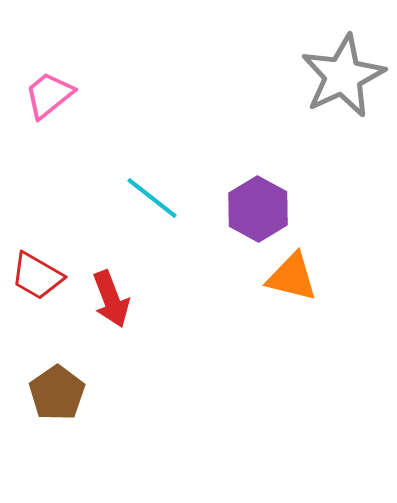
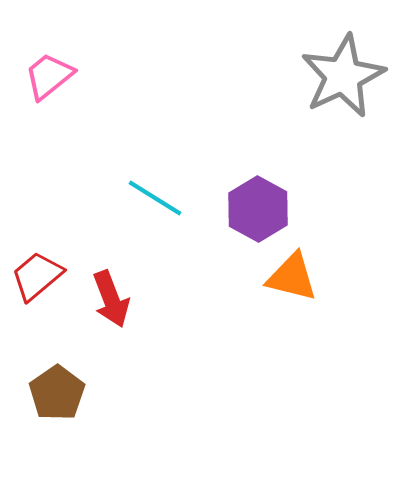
pink trapezoid: moved 19 px up
cyan line: moved 3 px right; rotated 6 degrees counterclockwise
red trapezoid: rotated 110 degrees clockwise
